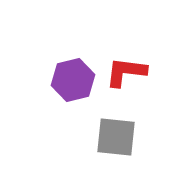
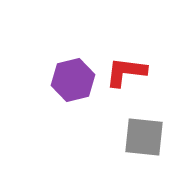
gray square: moved 28 px right
